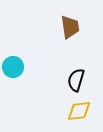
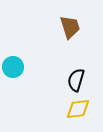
brown trapezoid: rotated 10 degrees counterclockwise
yellow diamond: moved 1 px left, 2 px up
